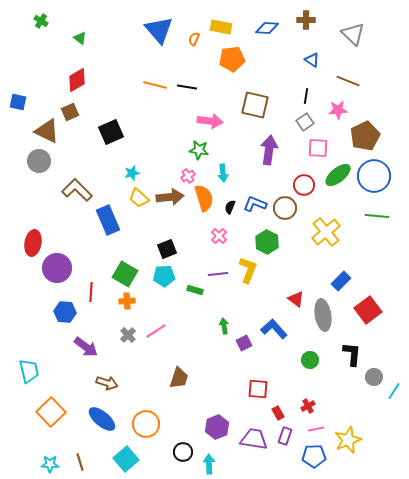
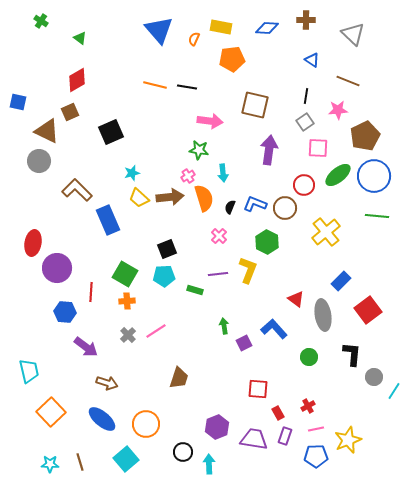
green circle at (310, 360): moved 1 px left, 3 px up
blue pentagon at (314, 456): moved 2 px right
